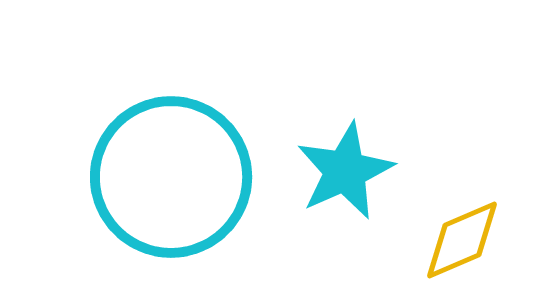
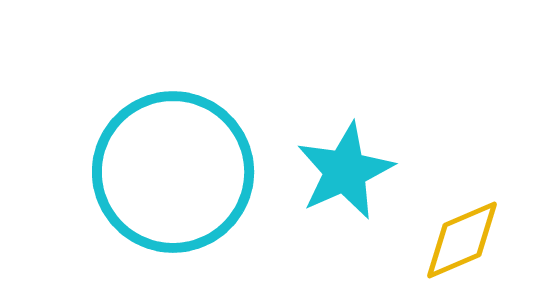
cyan circle: moved 2 px right, 5 px up
